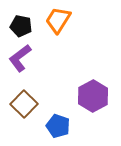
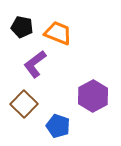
orange trapezoid: moved 13 px down; rotated 80 degrees clockwise
black pentagon: moved 1 px right, 1 px down
purple L-shape: moved 15 px right, 6 px down
